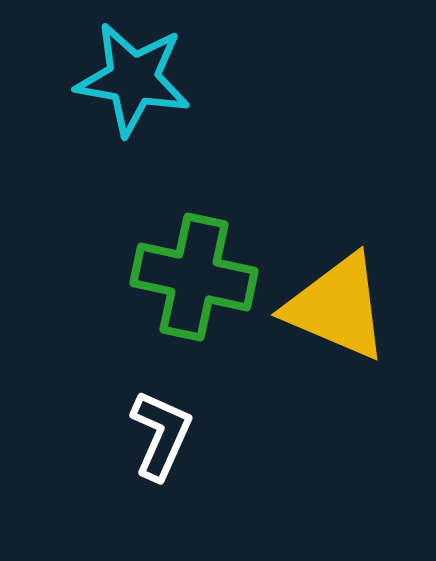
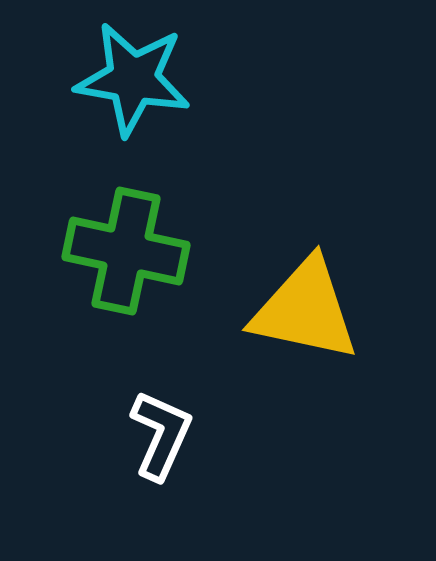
green cross: moved 68 px left, 26 px up
yellow triangle: moved 32 px left, 3 px down; rotated 11 degrees counterclockwise
